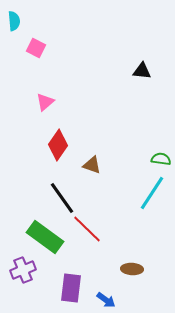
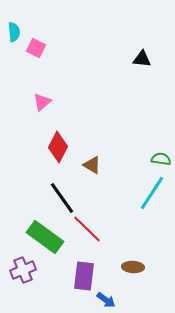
cyan semicircle: moved 11 px down
black triangle: moved 12 px up
pink triangle: moved 3 px left
red diamond: moved 2 px down; rotated 8 degrees counterclockwise
brown triangle: rotated 12 degrees clockwise
brown ellipse: moved 1 px right, 2 px up
purple rectangle: moved 13 px right, 12 px up
